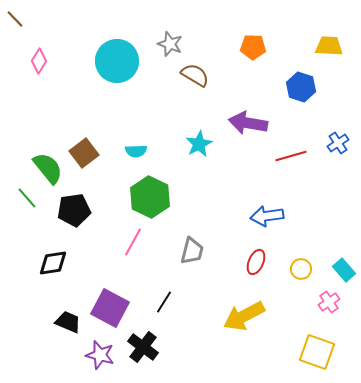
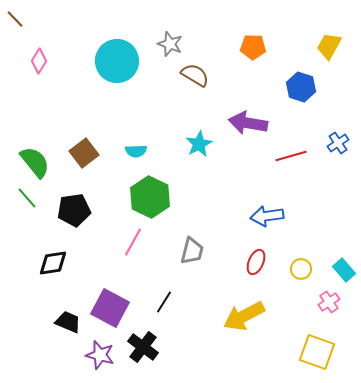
yellow trapezoid: rotated 64 degrees counterclockwise
green semicircle: moved 13 px left, 6 px up
